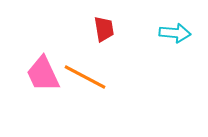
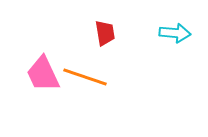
red trapezoid: moved 1 px right, 4 px down
orange line: rotated 9 degrees counterclockwise
